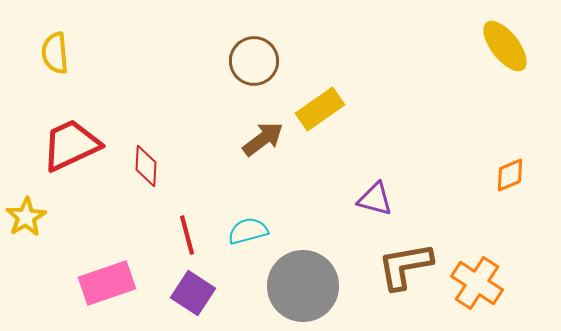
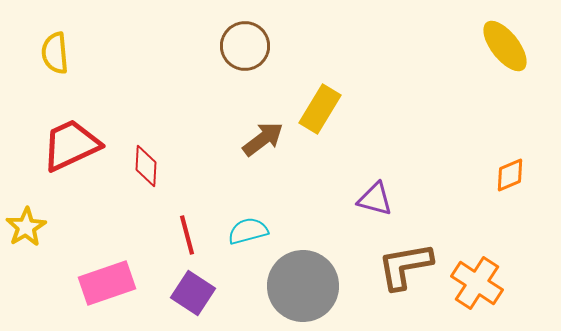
brown circle: moved 9 px left, 15 px up
yellow rectangle: rotated 24 degrees counterclockwise
yellow star: moved 10 px down
